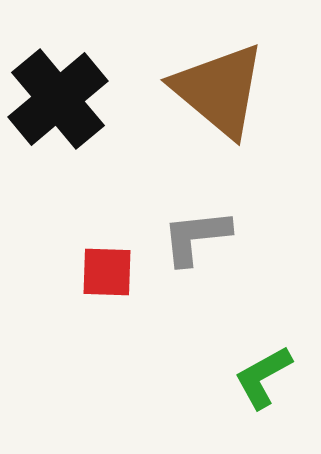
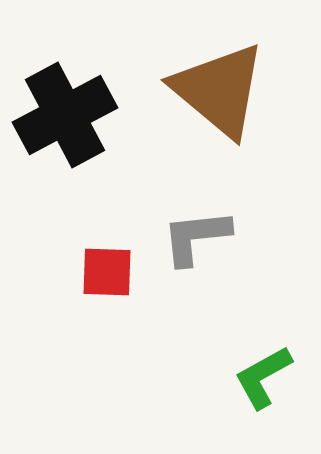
black cross: moved 7 px right, 16 px down; rotated 12 degrees clockwise
